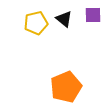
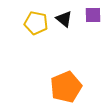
yellow pentagon: rotated 25 degrees clockwise
